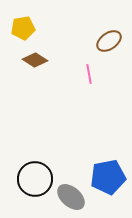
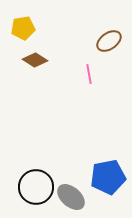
black circle: moved 1 px right, 8 px down
